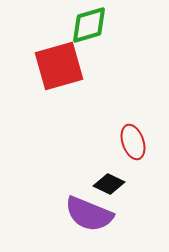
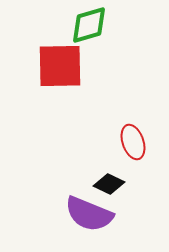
red square: moved 1 px right; rotated 15 degrees clockwise
